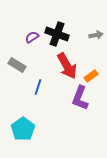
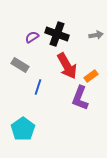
gray rectangle: moved 3 px right
